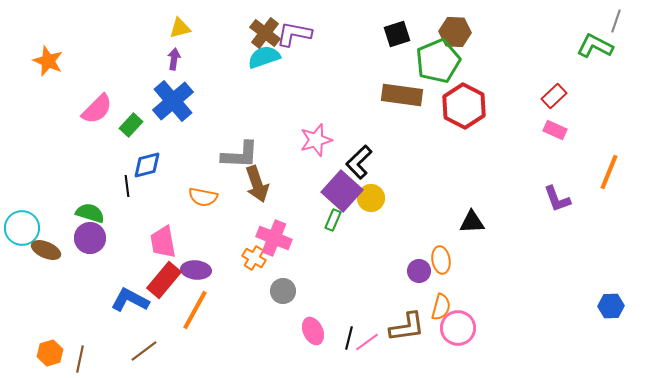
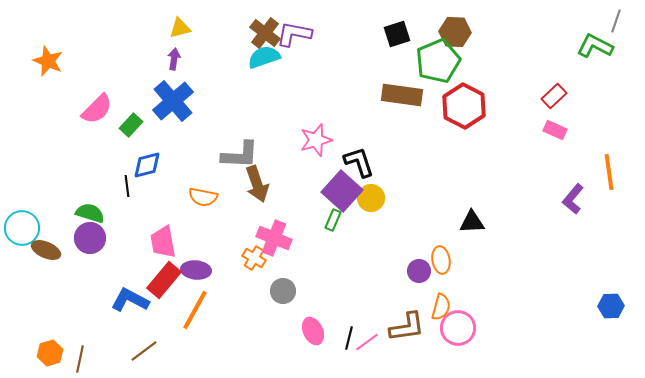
black L-shape at (359, 162): rotated 116 degrees clockwise
orange line at (609, 172): rotated 30 degrees counterclockwise
purple L-shape at (557, 199): moved 16 px right; rotated 60 degrees clockwise
